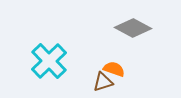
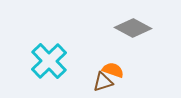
orange semicircle: moved 1 px left, 1 px down
